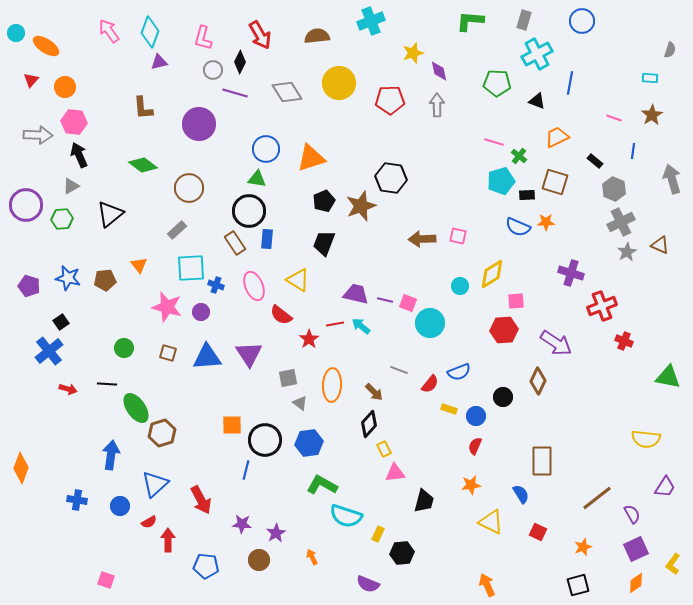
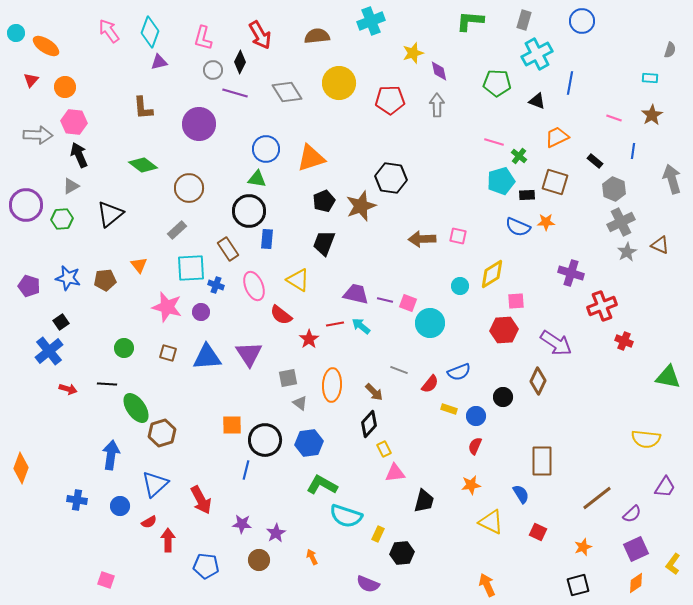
brown rectangle at (235, 243): moved 7 px left, 6 px down
purple semicircle at (632, 514): rotated 78 degrees clockwise
